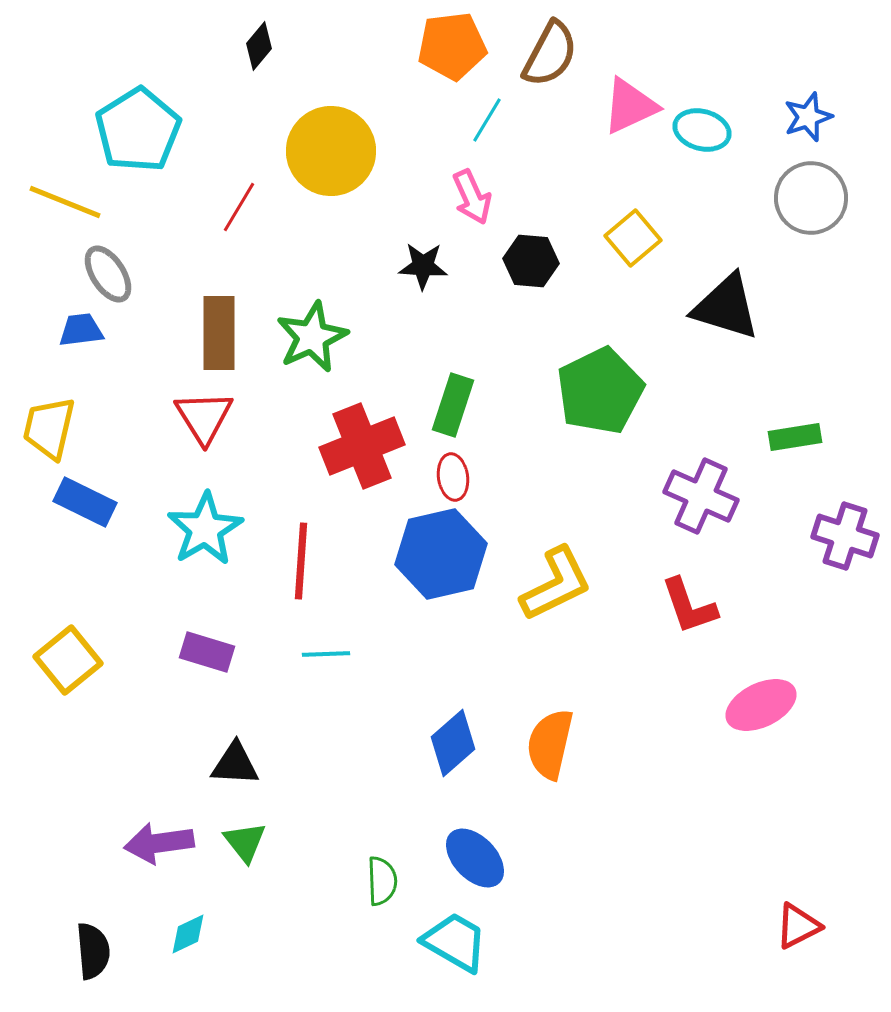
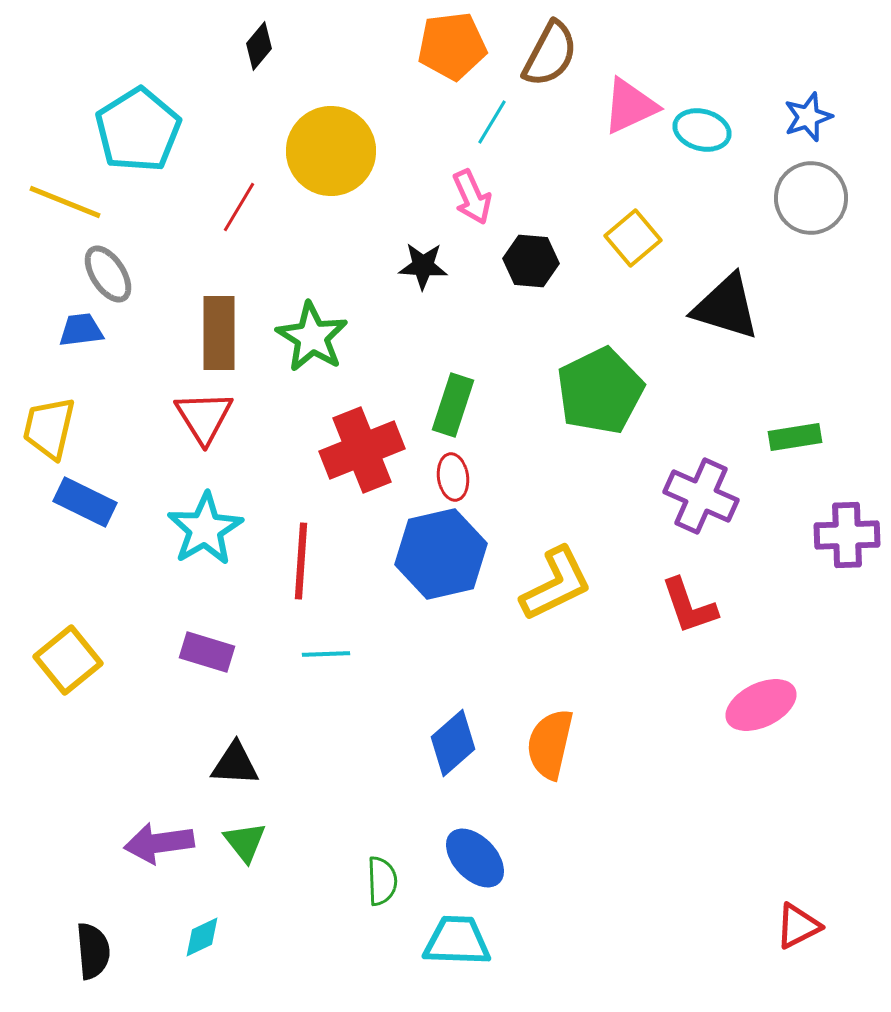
cyan line at (487, 120): moved 5 px right, 2 px down
green star at (312, 337): rotated 16 degrees counterclockwise
red cross at (362, 446): moved 4 px down
purple cross at (845, 536): moved 2 px right, 1 px up; rotated 20 degrees counterclockwise
cyan diamond at (188, 934): moved 14 px right, 3 px down
cyan trapezoid at (455, 942): moved 2 px right, 1 px up; rotated 28 degrees counterclockwise
